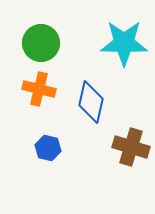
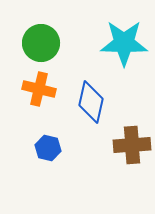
brown cross: moved 1 px right, 2 px up; rotated 21 degrees counterclockwise
